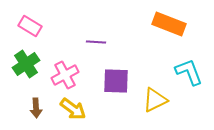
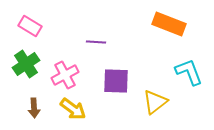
yellow triangle: moved 2 px down; rotated 12 degrees counterclockwise
brown arrow: moved 2 px left
